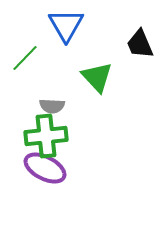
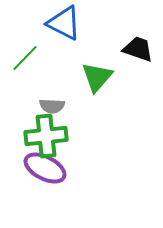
blue triangle: moved 2 px left, 2 px up; rotated 33 degrees counterclockwise
black trapezoid: moved 2 px left, 5 px down; rotated 132 degrees clockwise
green triangle: rotated 24 degrees clockwise
